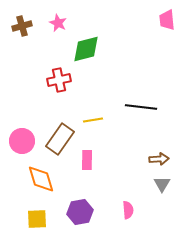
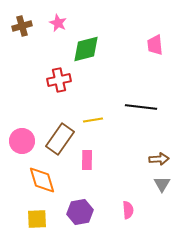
pink trapezoid: moved 12 px left, 25 px down
orange diamond: moved 1 px right, 1 px down
